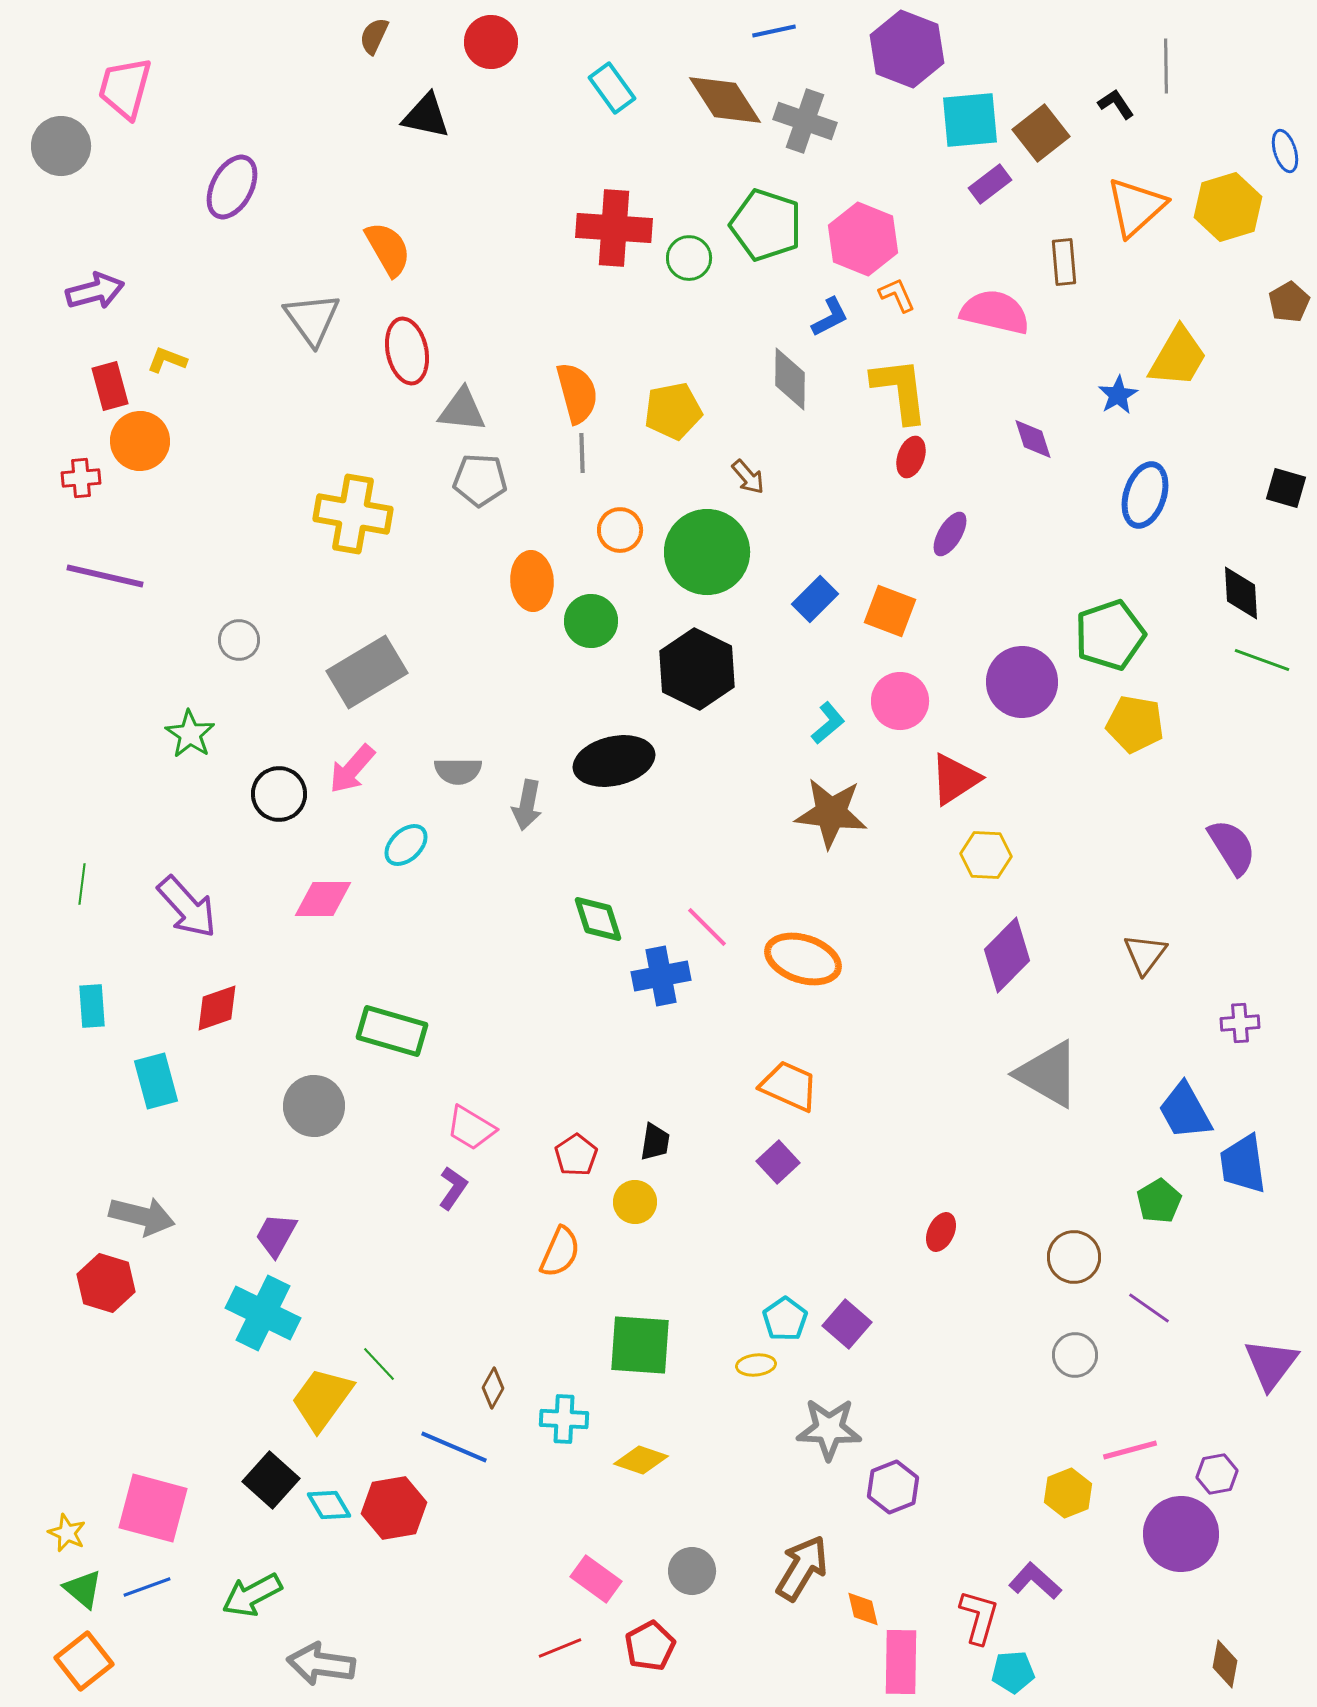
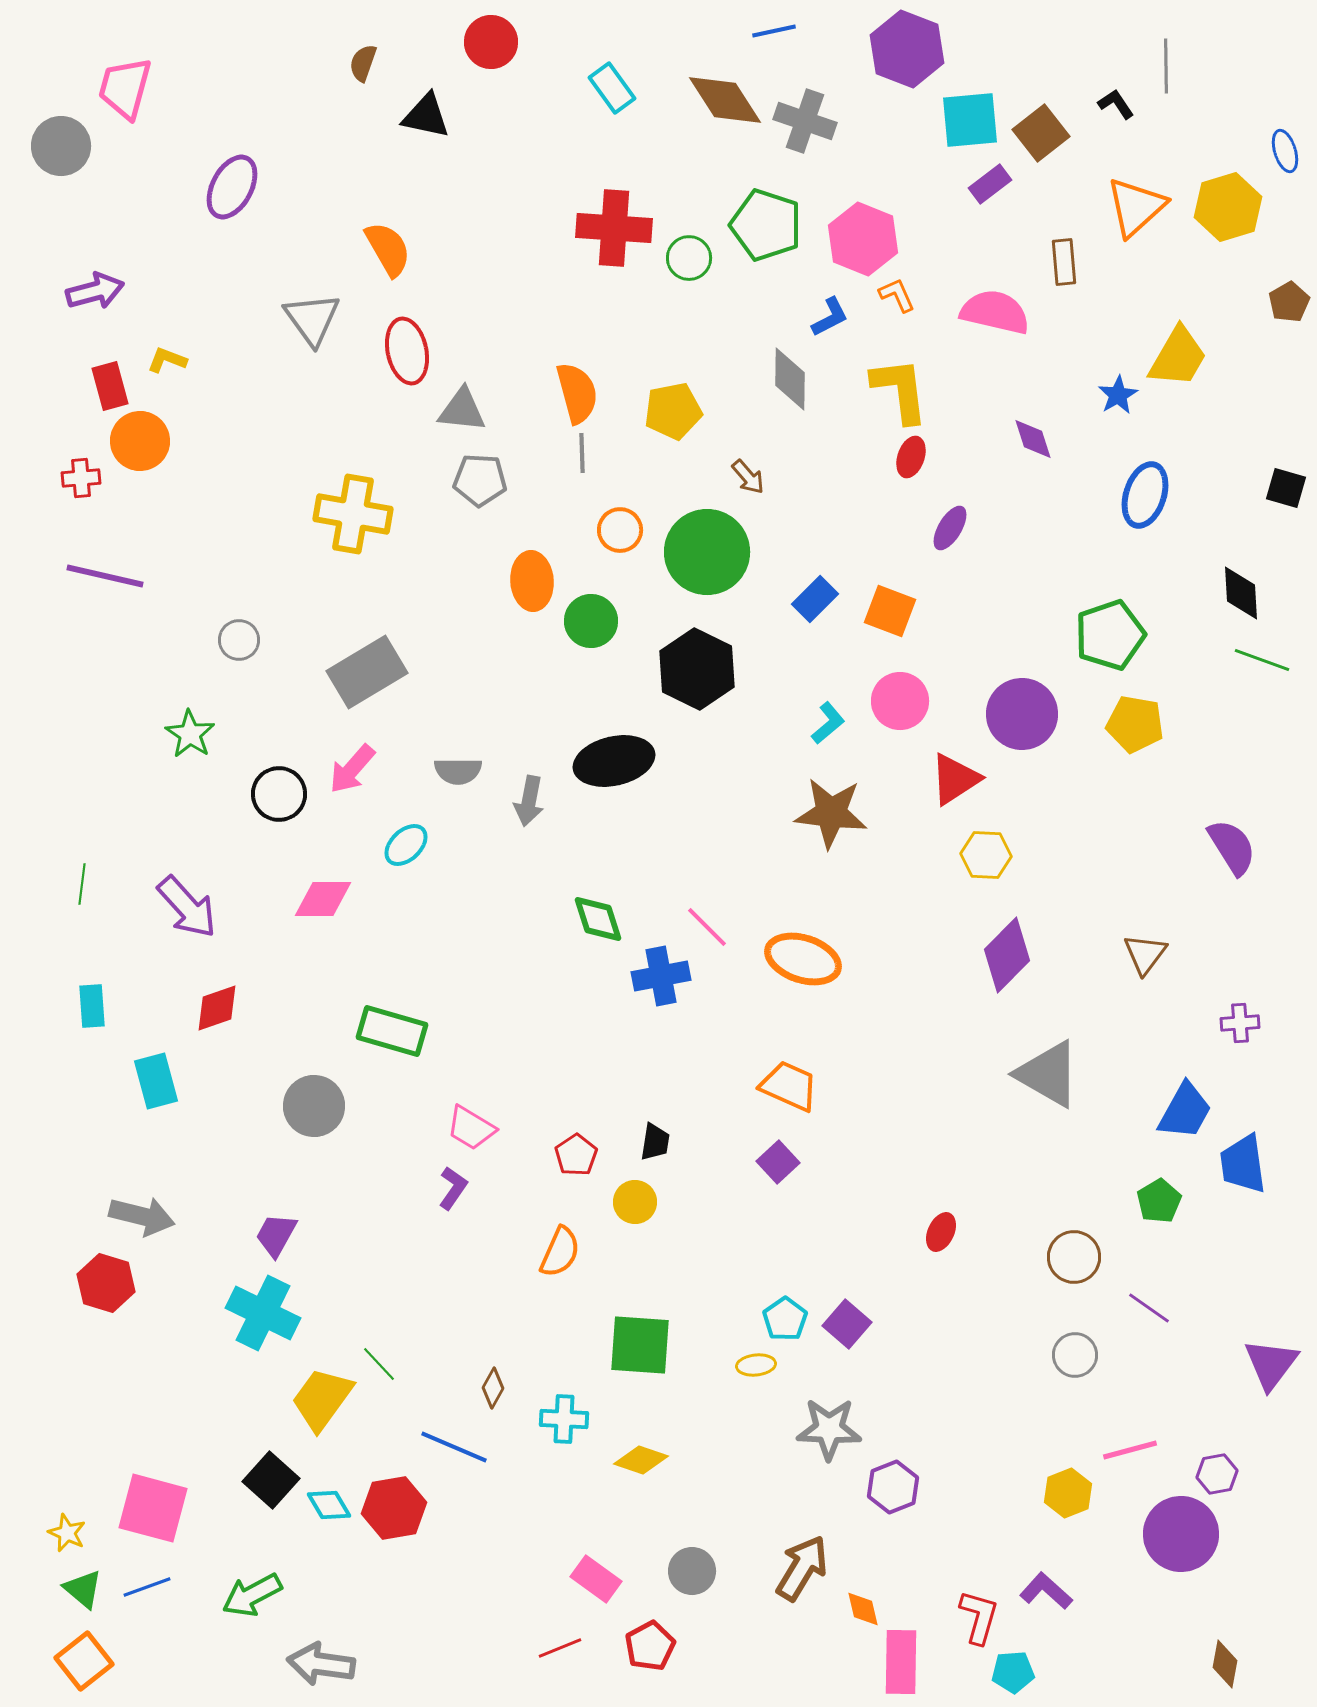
brown semicircle at (374, 36): moved 11 px left, 27 px down; rotated 6 degrees counterclockwise
purple ellipse at (950, 534): moved 6 px up
purple circle at (1022, 682): moved 32 px down
gray arrow at (527, 805): moved 2 px right, 4 px up
blue trapezoid at (1185, 1111): rotated 122 degrees counterclockwise
purple L-shape at (1035, 1581): moved 11 px right, 10 px down
